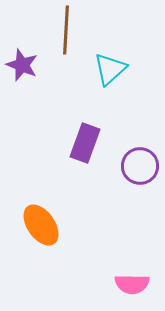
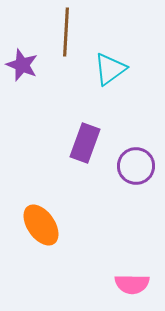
brown line: moved 2 px down
cyan triangle: rotated 6 degrees clockwise
purple circle: moved 4 px left
